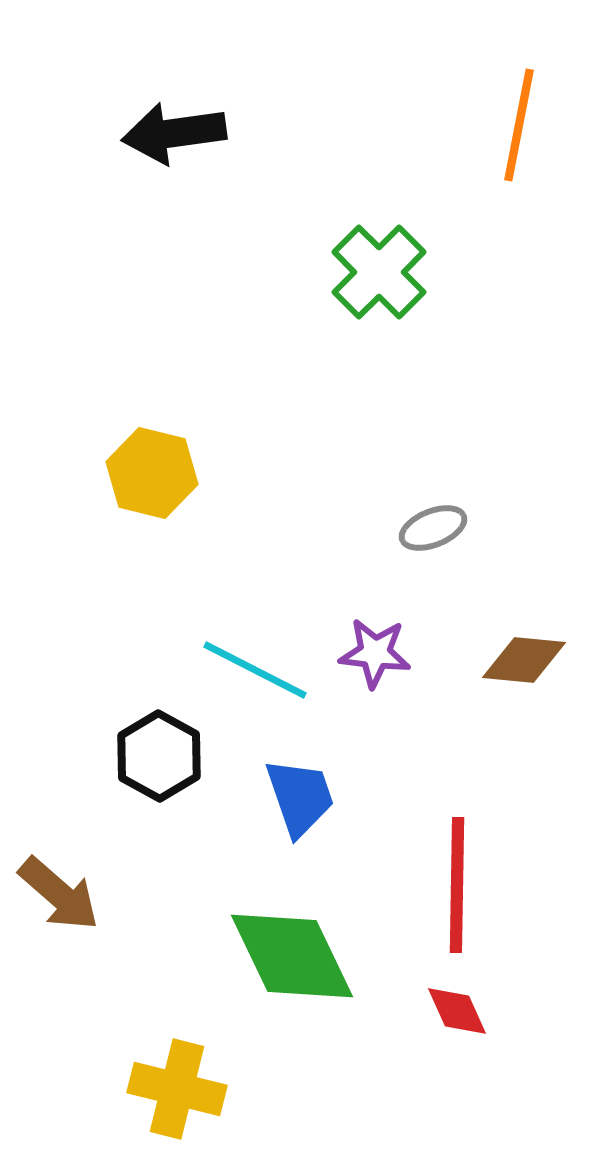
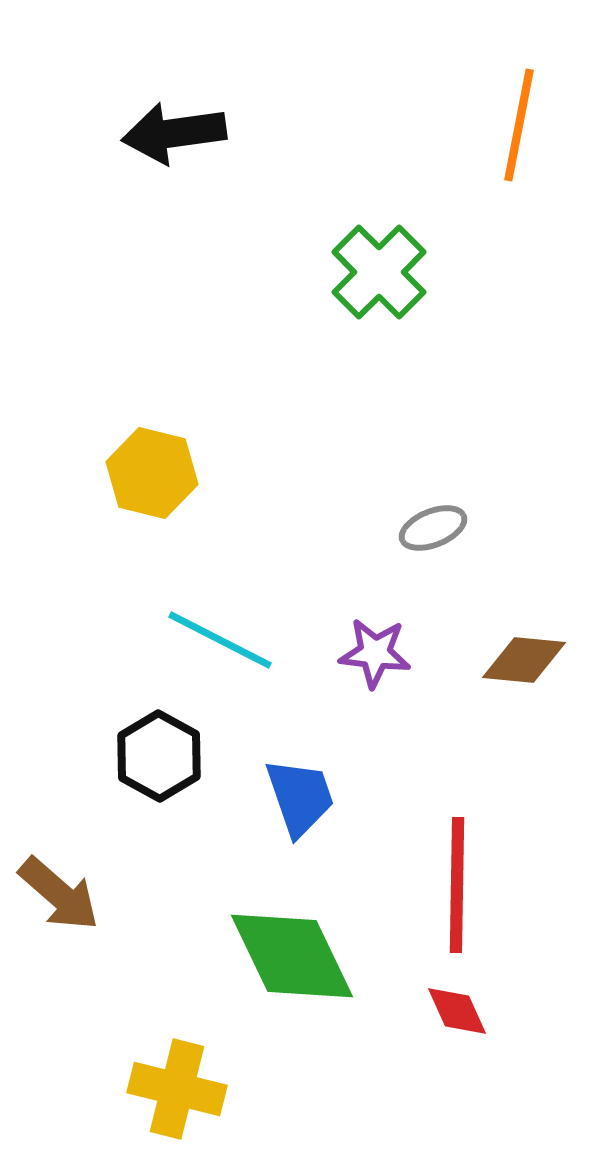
cyan line: moved 35 px left, 30 px up
